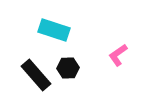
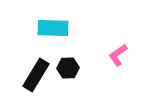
cyan rectangle: moved 1 px left, 2 px up; rotated 16 degrees counterclockwise
black rectangle: rotated 72 degrees clockwise
